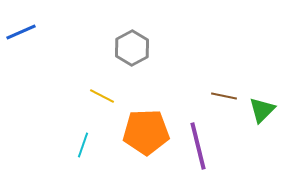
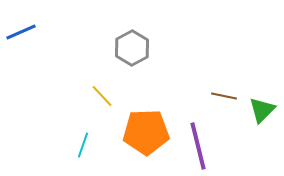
yellow line: rotated 20 degrees clockwise
